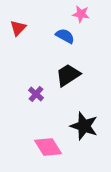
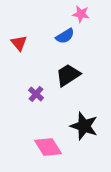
red triangle: moved 1 px right, 15 px down; rotated 24 degrees counterclockwise
blue semicircle: rotated 120 degrees clockwise
